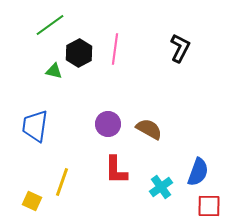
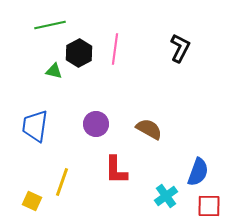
green line: rotated 24 degrees clockwise
purple circle: moved 12 px left
cyan cross: moved 5 px right, 9 px down
